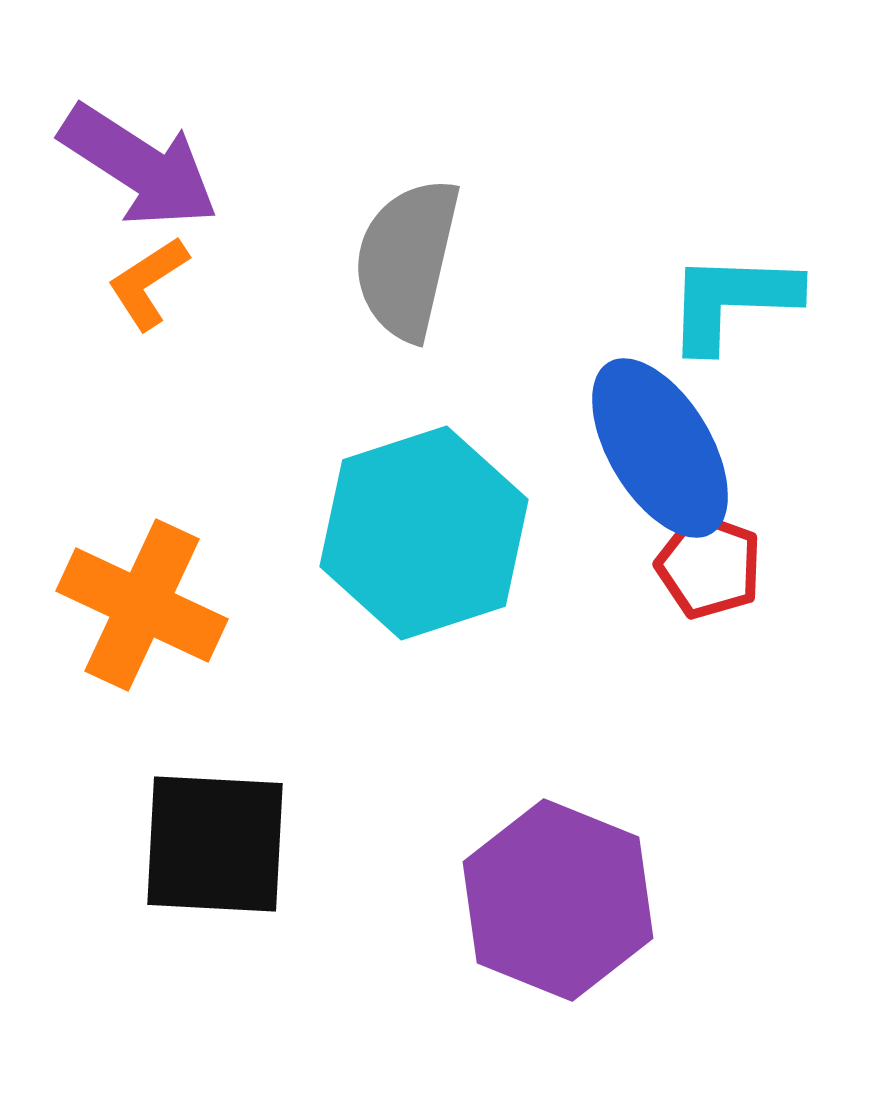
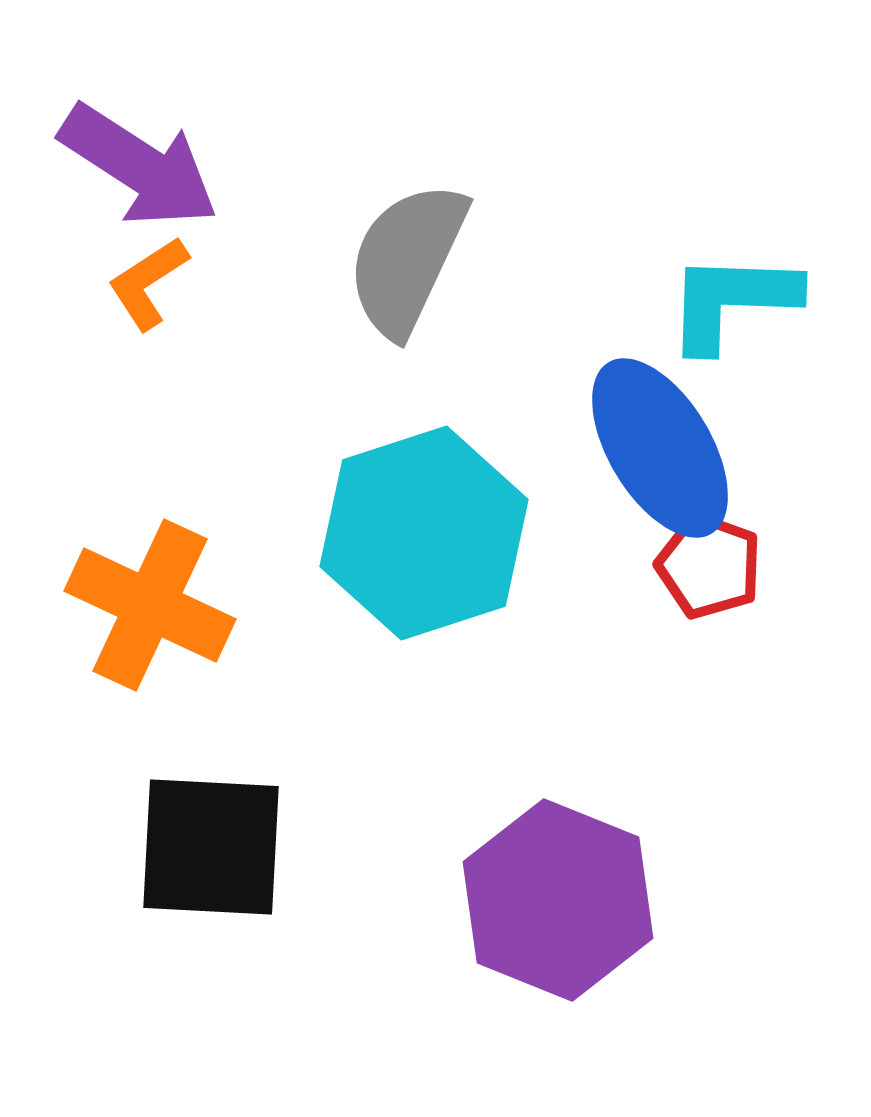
gray semicircle: rotated 12 degrees clockwise
orange cross: moved 8 px right
black square: moved 4 px left, 3 px down
